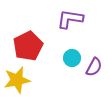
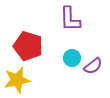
purple L-shape: rotated 100 degrees counterclockwise
red pentagon: rotated 28 degrees counterclockwise
purple semicircle: moved 1 px left, 1 px up; rotated 24 degrees clockwise
